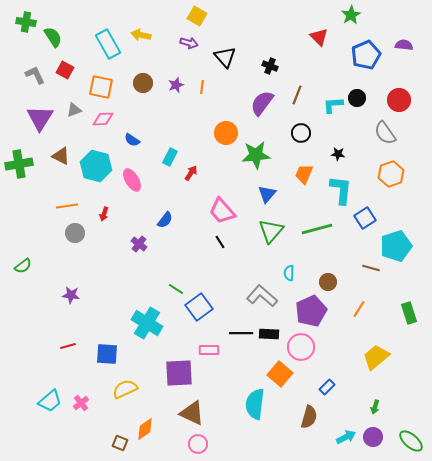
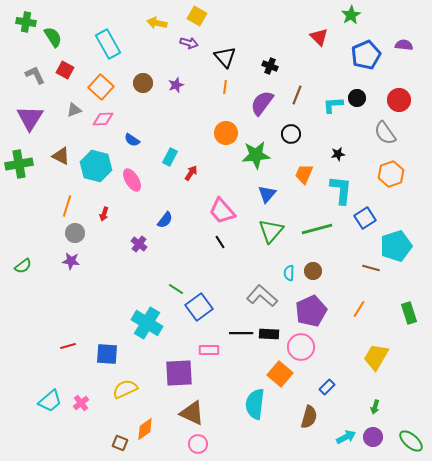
yellow arrow at (141, 35): moved 16 px right, 12 px up
orange square at (101, 87): rotated 30 degrees clockwise
orange line at (202, 87): moved 23 px right
purple triangle at (40, 118): moved 10 px left
black circle at (301, 133): moved 10 px left, 1 px down
black star at (338, 154): rotated 16 degrees counterclockwise
orange line at (67, 206): rotated 65 degrees counterclockwise
brown circle at (328, 282): moved 15 px left, 11 px up
purple star at (71, 295): moved 34 px up
yellow trapezoid at (376, 357): rotated 20 degrees counterclockwise
